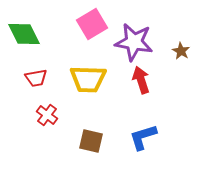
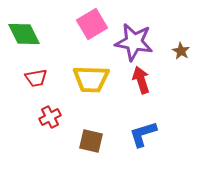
yellow trapezoid: moved 3 px right
red cross: moved 3 px right, 2 px down; rotated 25 degrees clockwise
blue L-shape: moved 3 px up
